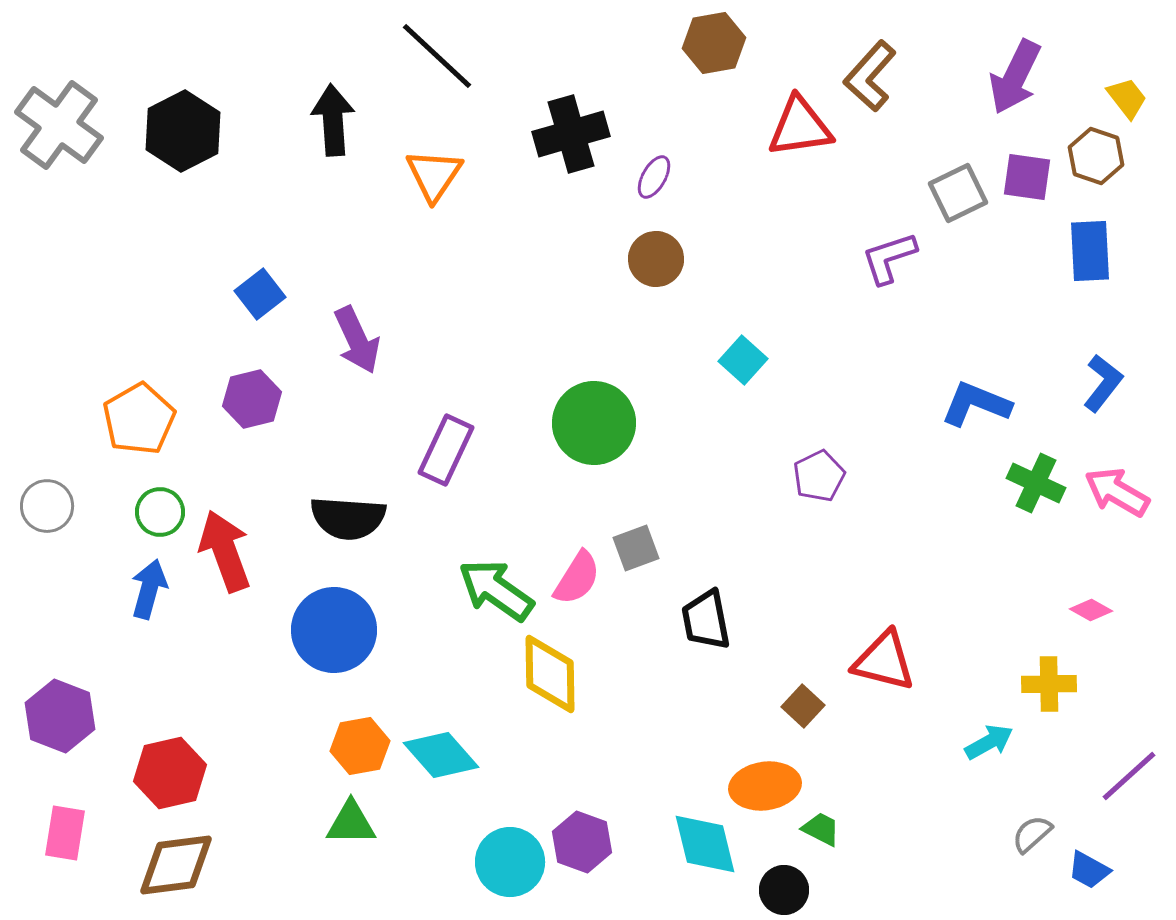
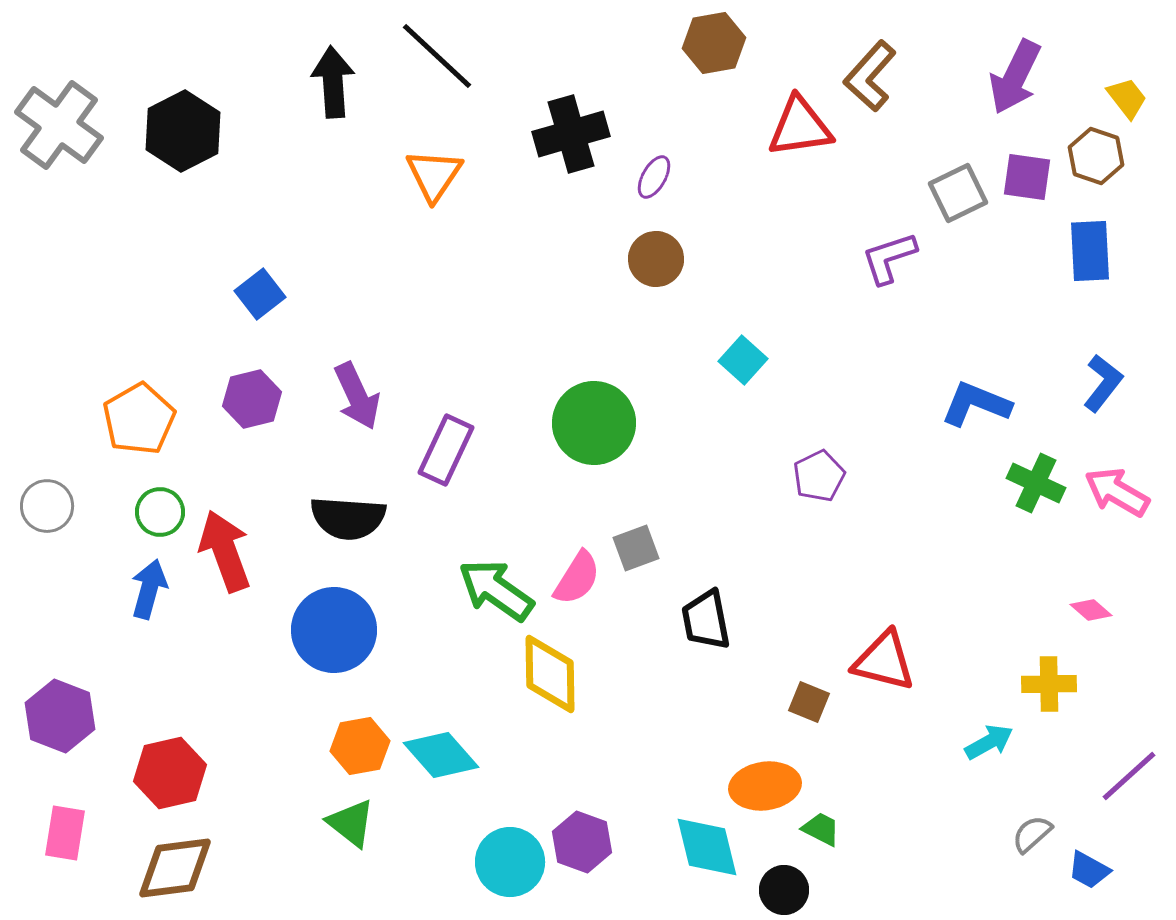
black arrow at (333, 120): moved 38 px up
purple arrow at (357, 340): moved 56 px down
pink diamond at (1091, 610): rotated 12 degrees clockwise
brown square at (803, 706): moved 6 px right, 4 px up; rotated 21 degrees counterclockwise
green triangle at (351, 823): rotated 38 degrees clockwise
cyan diamond at (705, 844): moved 2 px right, 3 px down
brown diamond at (176, 865): moved 1 px left, 3 px down
